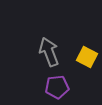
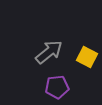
gray arrow: rotated 72 degrees clockwise
